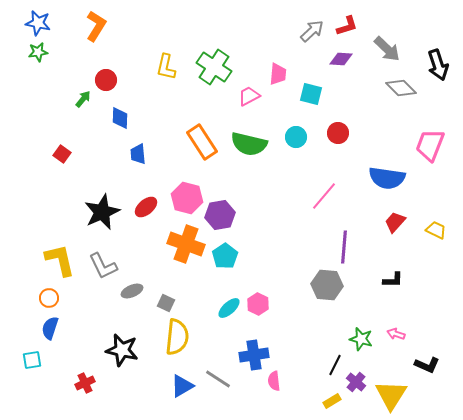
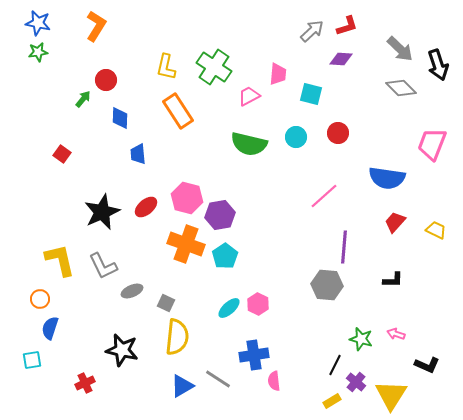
gray arrow at (387, 49): moved 13 px right
orange rectangle at (202, 142): moved 24 px left, 31 px up
pink trapezoid at (430, 145): moved 2 px right, 1 px up
pink line at (324, 196): rotated 8 degrees clockwise
orange circle at (49, 298): moved 9 px left, 1 px down
